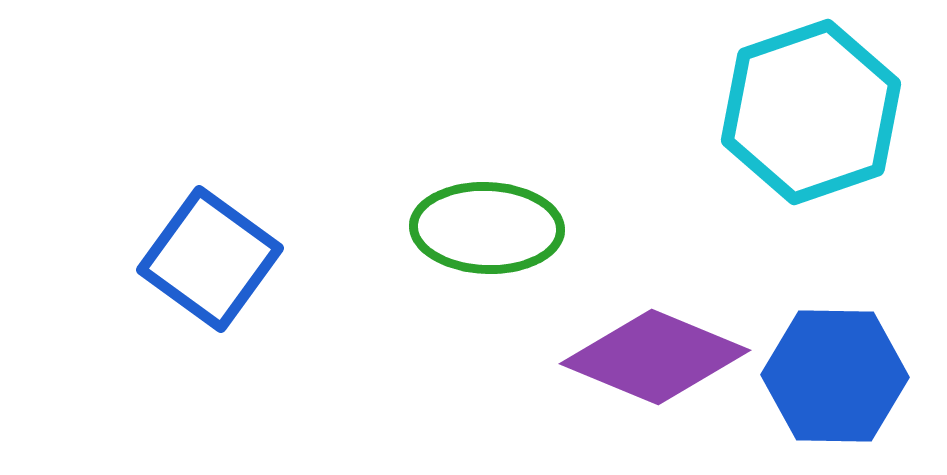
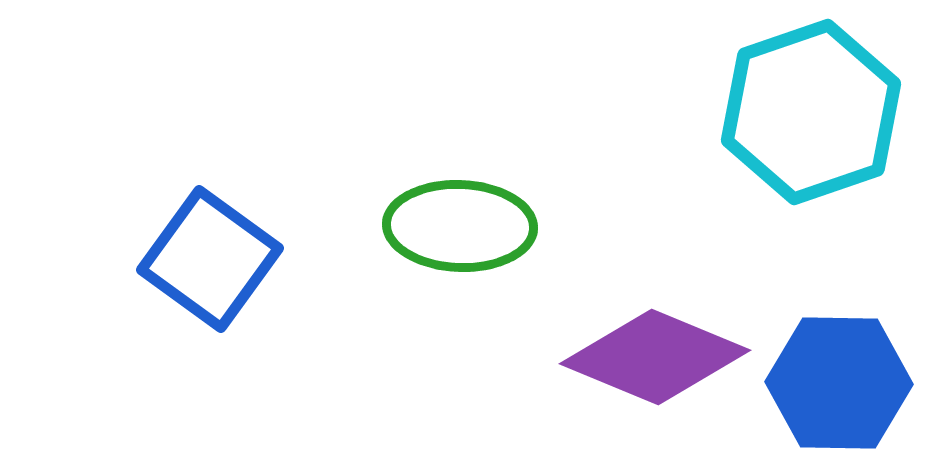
green ellipse: moved 27 px left, 2 px up
blue hexagon: moved 4 px right, 7 px down
